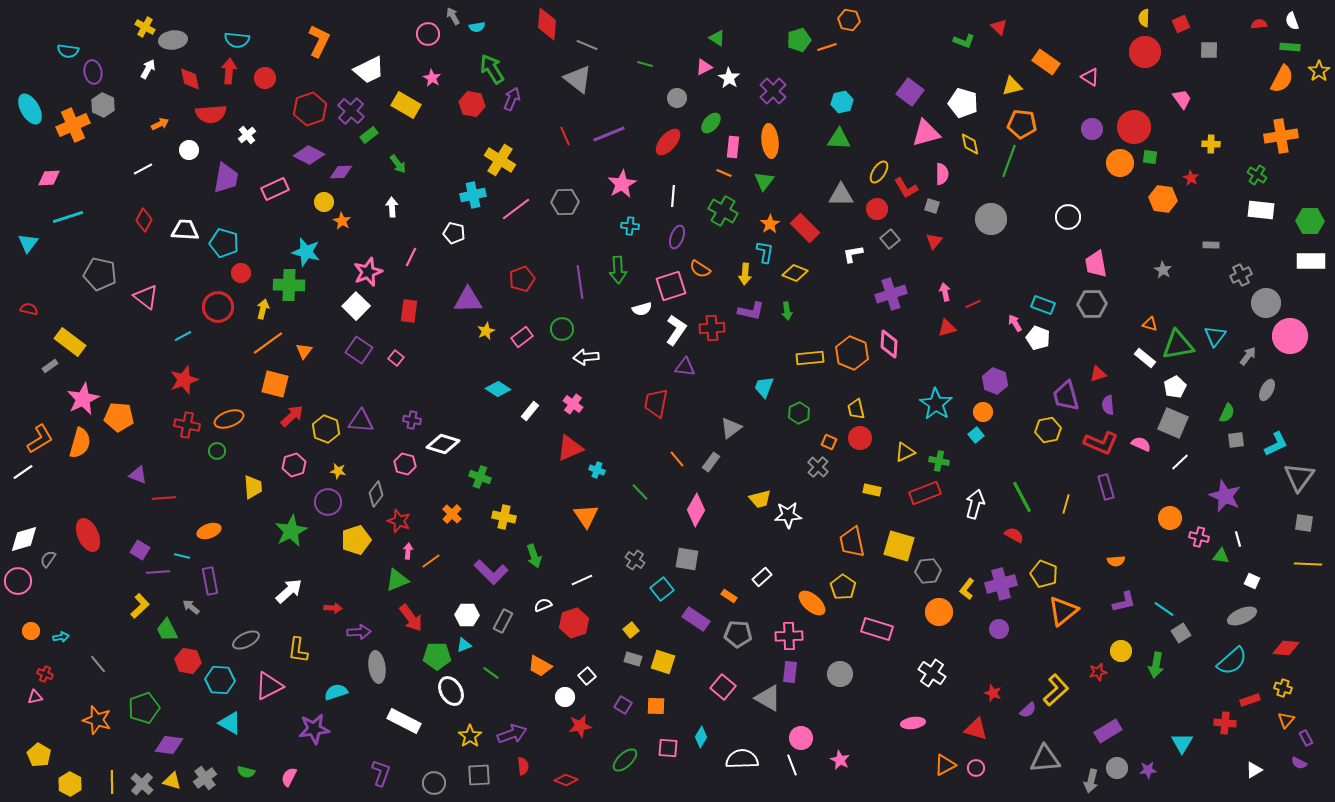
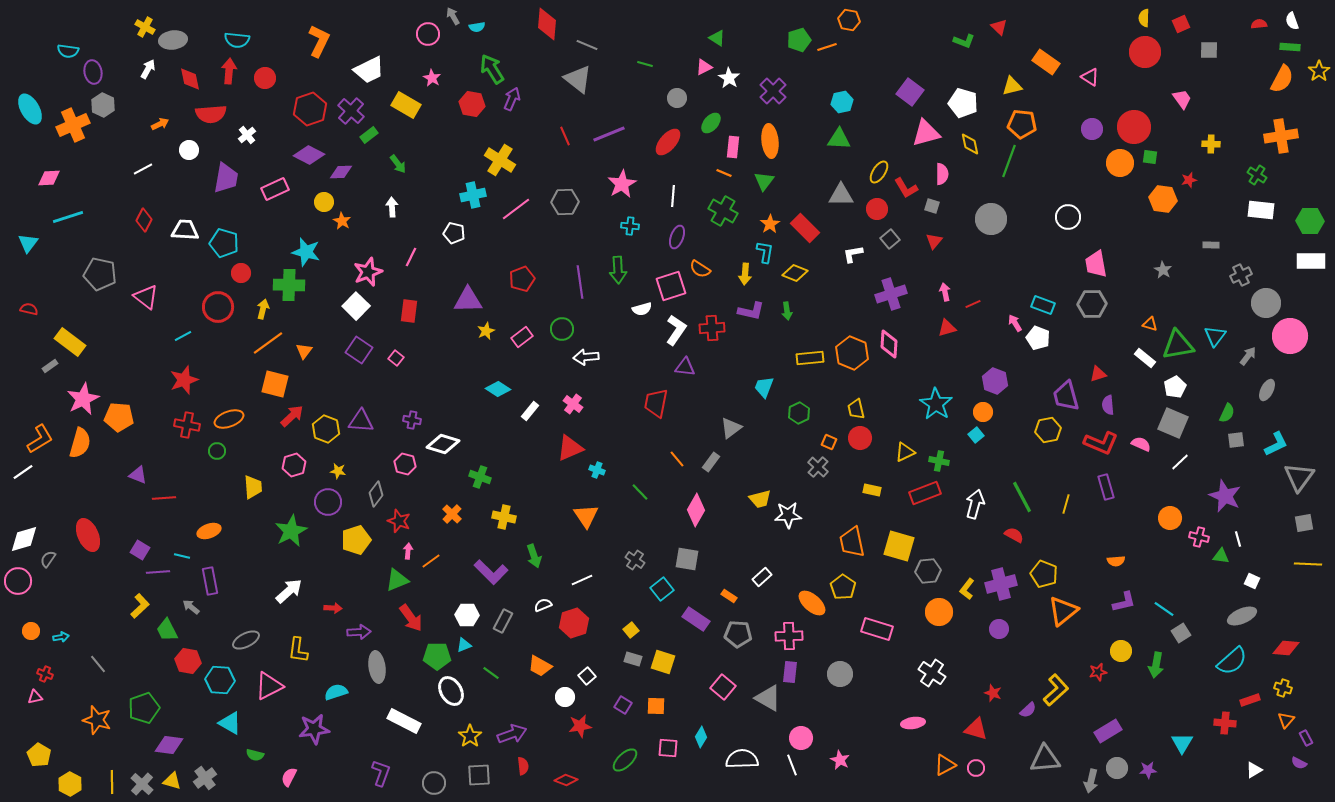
red star at (1191, 178): moved 2 px left, 2 px down; rotated 28 degrees clockwise
gray square at (1304, 523): rotated 18 degrees counterclockwise
green semicircle at (246, 772): moved 9 px right, 17 px up
